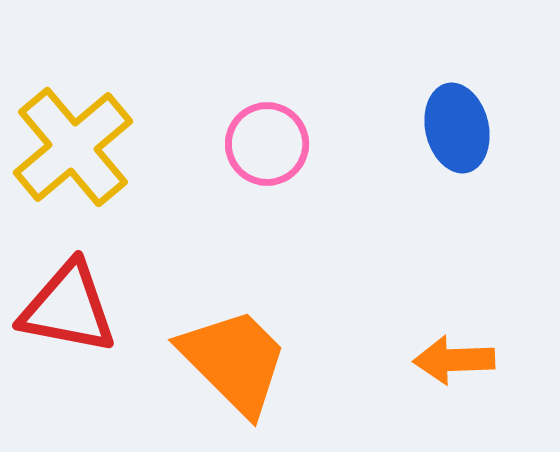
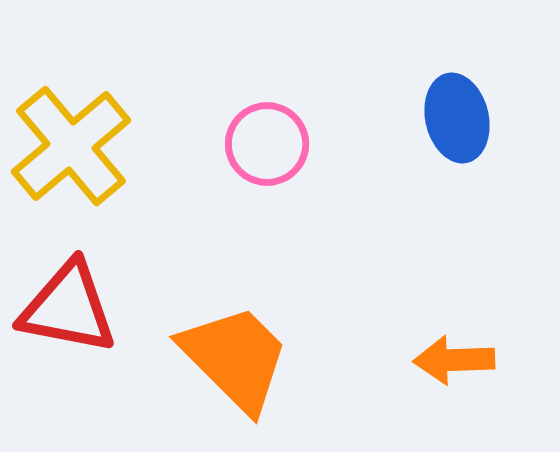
blue ellipse: moved 10 px up
yellow cross: moved 2 px left, 1 px up
orange trapezoid: moved 1 px right, 3 px up
